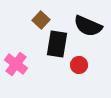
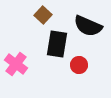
brown square: moved 2 px right, 5 px up
